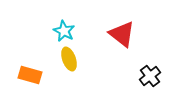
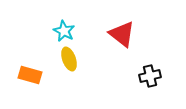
black cross: rotated 25 degrees clockwise
